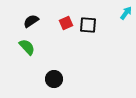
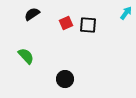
black semicircle: moved 1 px right, 7 px up
green semicircle: moved 1 px left, 9 px down
black circle: moved 11 px right
